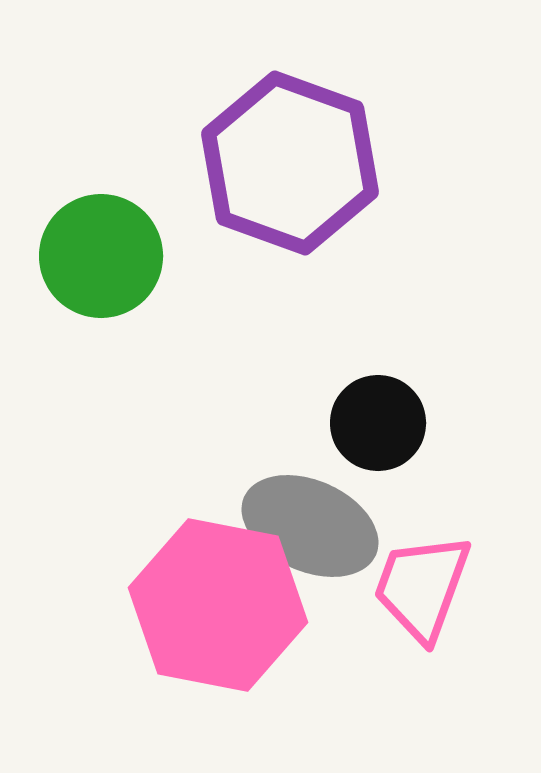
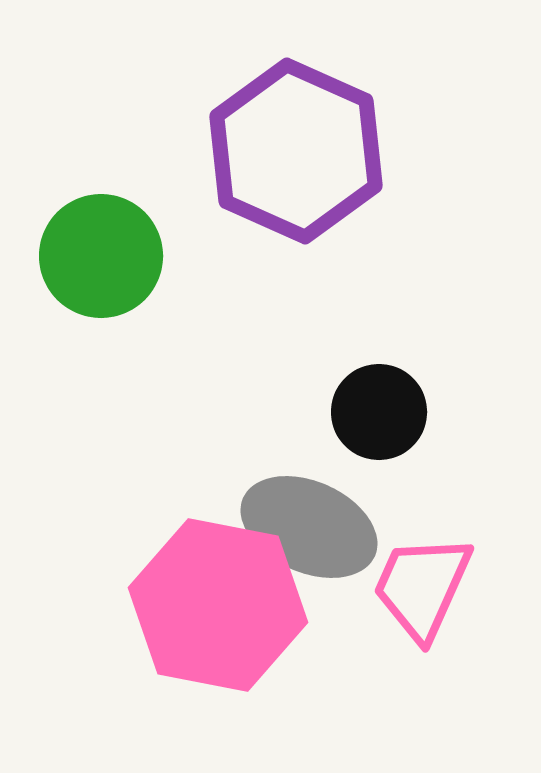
purple hexagon: moved 6 px right, 12 px up; rotated 4 degrees clockwise
black circle: moved 1 px right, 11 px up
gray ellipse: moved 1 px left, 1 px down
pink trapezoid: rotated 4 degrees clockwise
